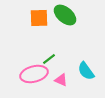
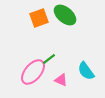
orange square: rotated 18 degrees counterclockwise
pink ellipse: moved 1 px left, 2 px up; rotated 36 degrees counterclockwise
